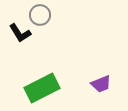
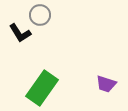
purple trapezoid: moved 5 px right; rotated 40 degrees clockwise
green rectangle: rotated 28 degrees counterclockwise
